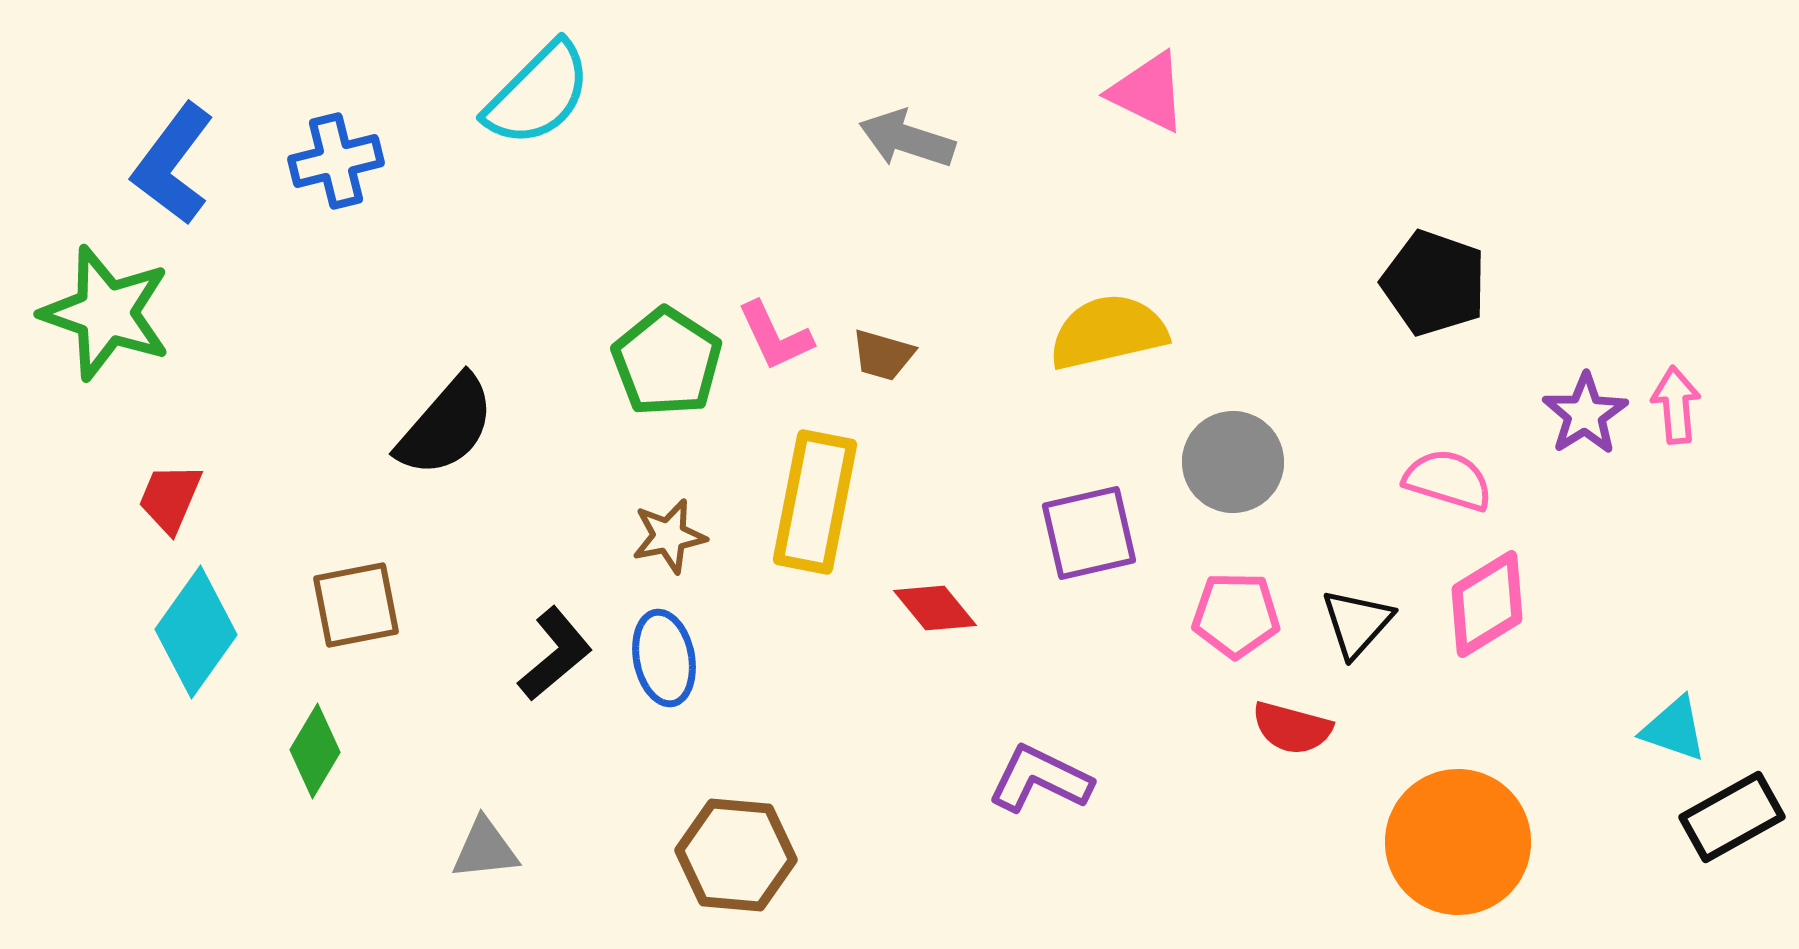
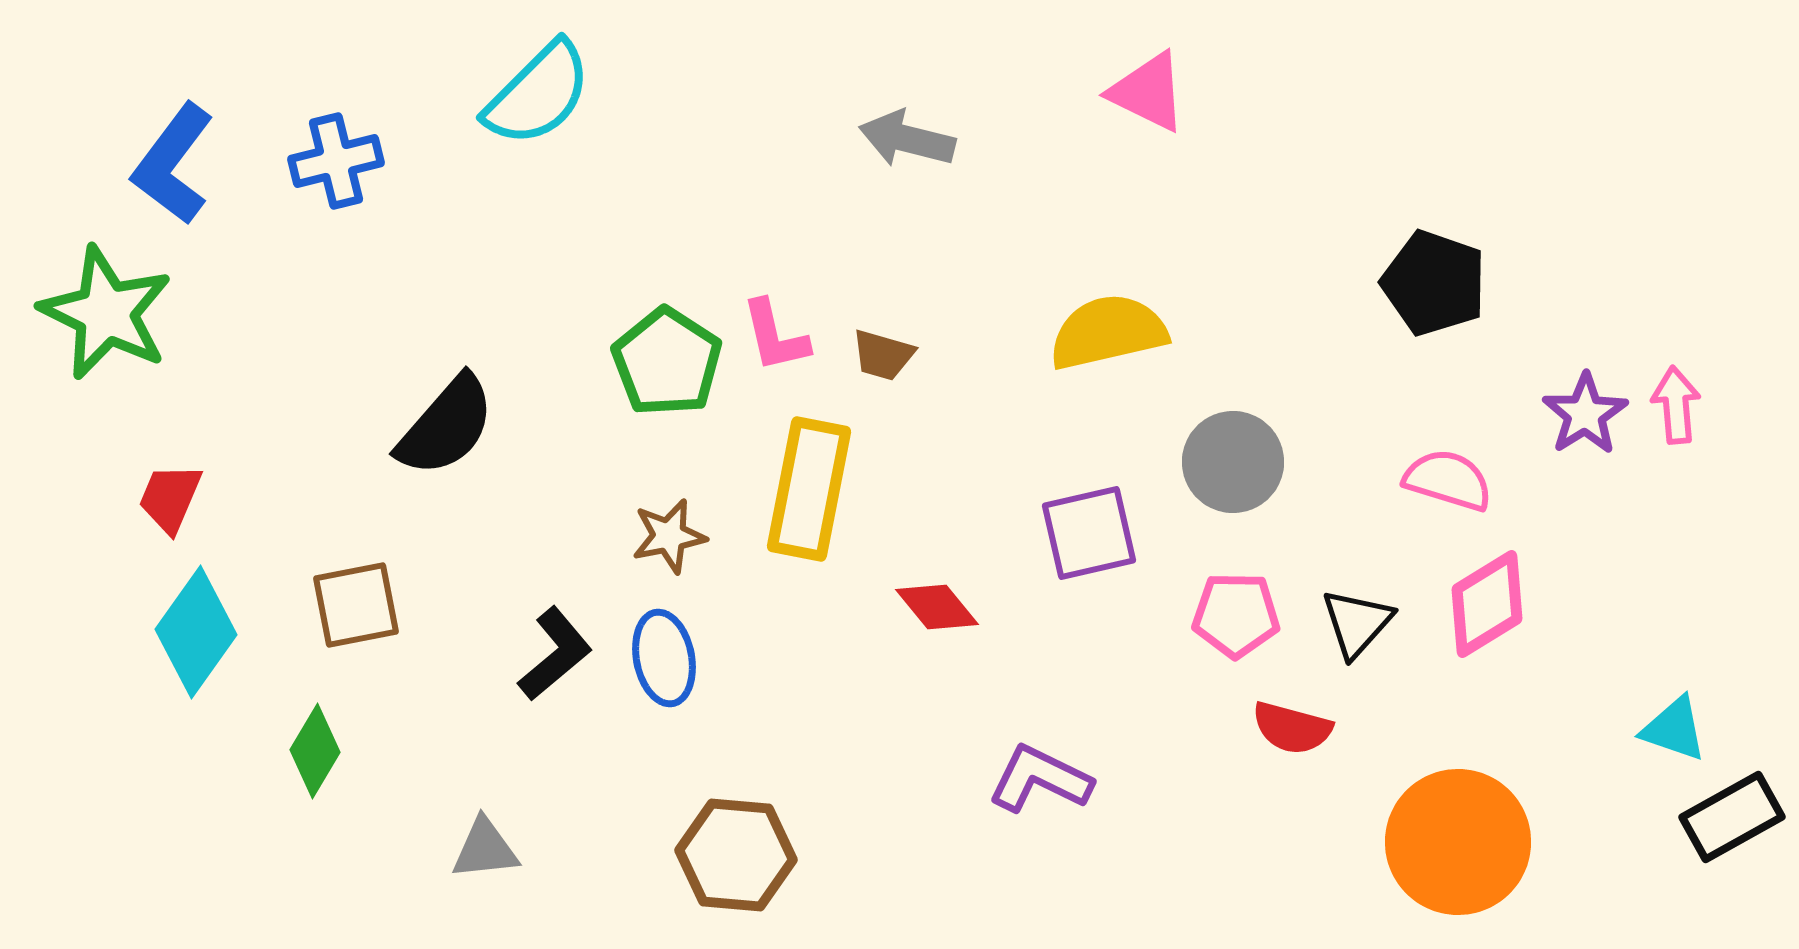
gray arrow: rotated 4 degrees counterclockwise
green star: rotated 7 degrees clockwise
pink L-shape: rotated 12 degrees clockwise
yellow rectangle: moved 6 px left, 13 px up
red diamond: moved 2 px right, 1 px up
